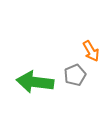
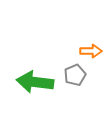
orange arrow: rotated 60 degrees counterclockwise
